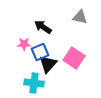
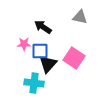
blue square: moved 1 px up; rotated 24 degrees clockwise
